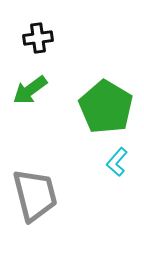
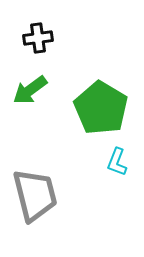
green pentagon: moved 5 px left, 1 px down
cyan L-shape: rotated 20 degrees counterclockwise
